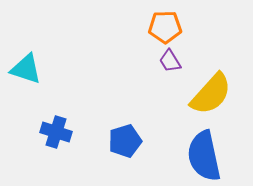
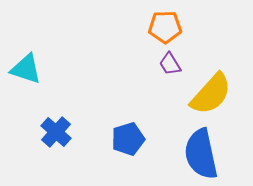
purple trapezoid: moved 3 px down
blue cross: rotated 24 degrees clockwise
blue pentagon: moved 3 px right, 2 px up
blue semicircle: moved 3 px left, 2 px up
